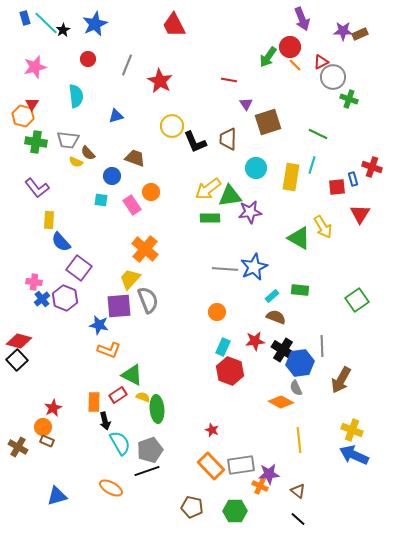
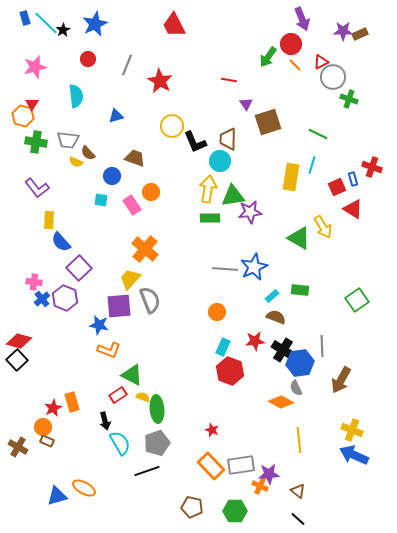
red circle at (290, 47): moved 1 px right, 3 px up
cyan circle at (256, 168): moved 36 px left, 7 px up
red square at (337, 187): rotated 18 degrees counterclockwise
yellow arrow at (208, 189): rotated 136 degrees clockwise
green triangle at (230, 196): moved 3 px right
red triangle at (360, 214): moved 7 px left, 5 px up; rotated 30 degrees counterclockwise
purple square at (79, 268): rotated 10 degrees clockwise
gray semicircle at (148, 300): moved 2 px right
orange rectangle at (94, 402): moved 22 px left; rotated 18 degrees counterclockwise
gray pentagon at (150, 450): moved 7 px right, 7 px up
orange ellipse at (111, 488): moved 27 px left
